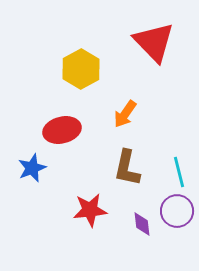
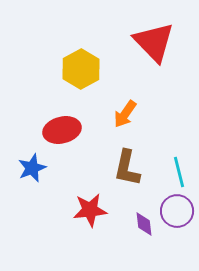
purple diamond: moved 2 px right
